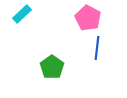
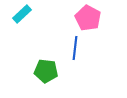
blue line: moved 22 px left
green pentagon: moved 6 px left, 4 px down; rotated 30 degrees counterclockwise
